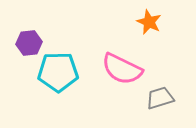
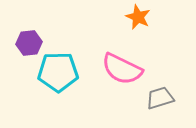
orange star: moved 11 px left, 5 px up
